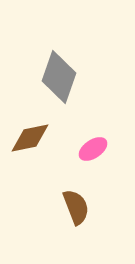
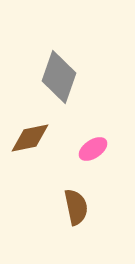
brown semicircle: rotated 9 degrees clockwise
